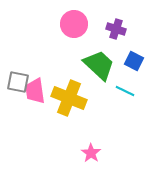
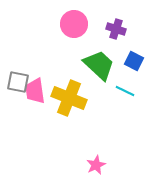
pink star: moved 5 px right, 12 px down; rotated 12 degrees clockwise
